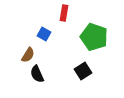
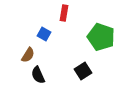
green pentagon: moved 7 px right
black semicircle: moved 1 px right, 1 px down
